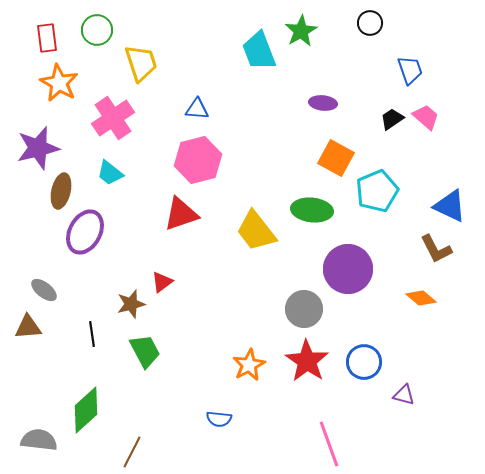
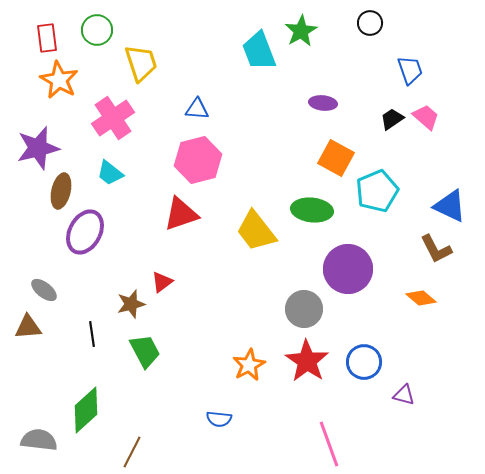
orange star at (59, 83): moved 3 px up
